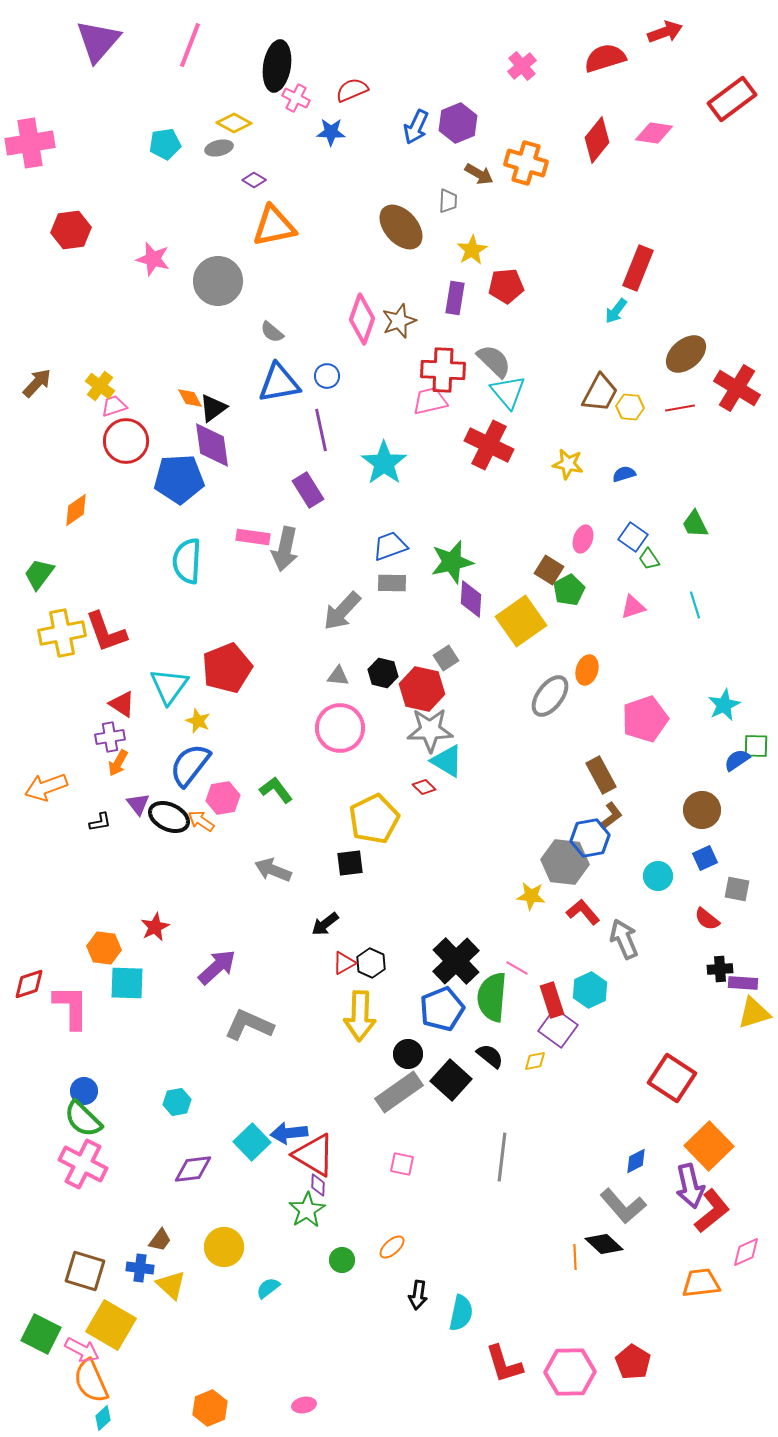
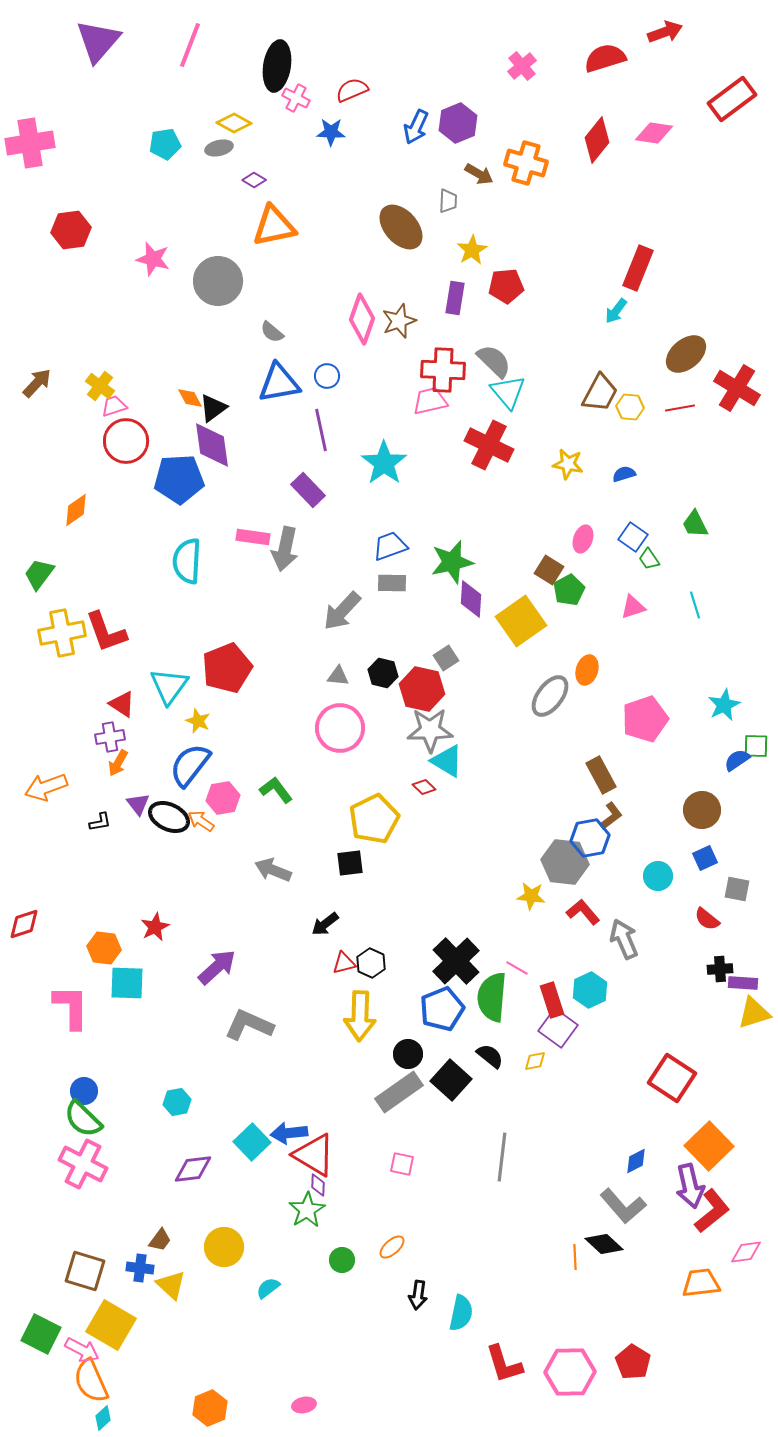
purple rectangle at (308, 490): rotated 12 degrees counterclockwise
red triangle at (344, 963): rotated 15 degrees clockwise
red diamond at (29, 984): moved 5 px left, 60 px up
pink diamond at (746, 1252): rotated 16 degrees clockwise
